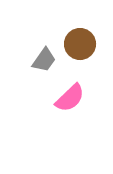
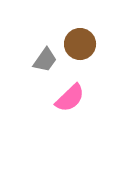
gray trapezoid: moved 1 px right
